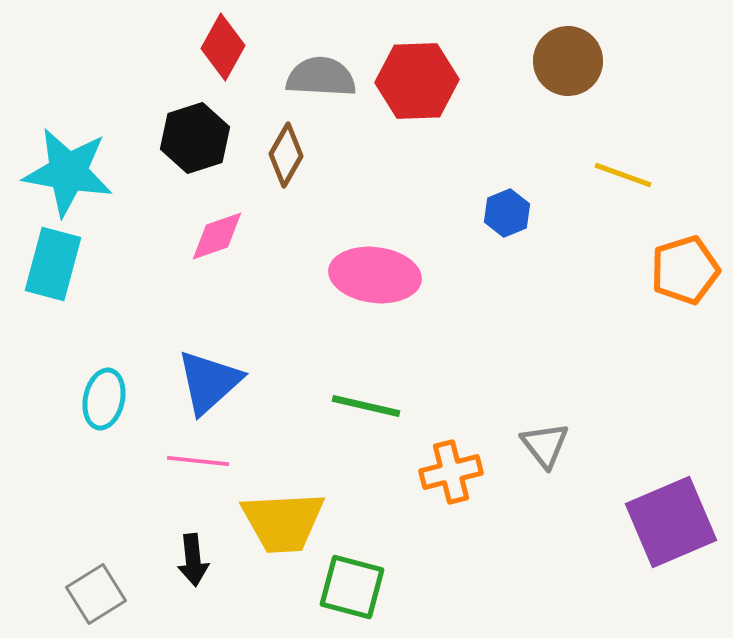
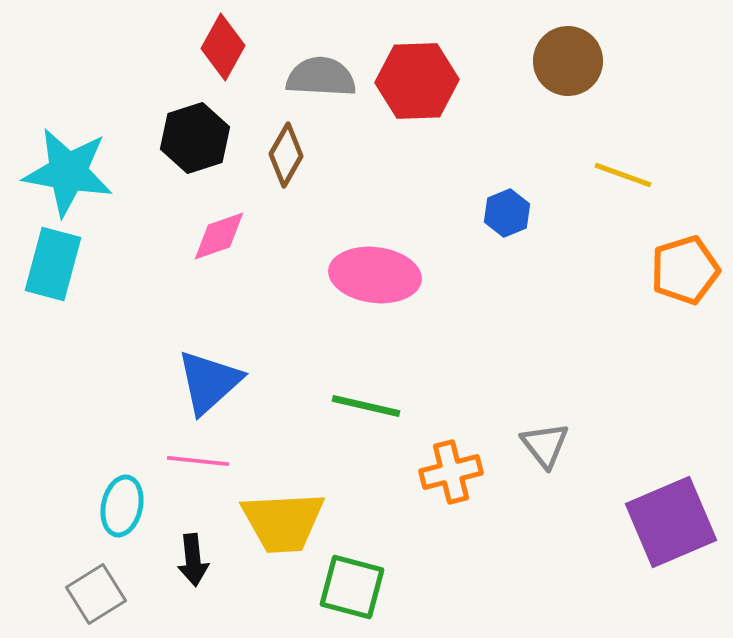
pink diamond: moved 2 px right
cyan ellipse: moved 18 px right, 107 px down
